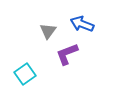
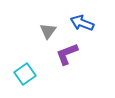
blue arrow: moved 1 px up
